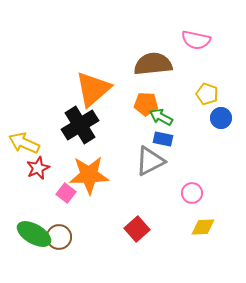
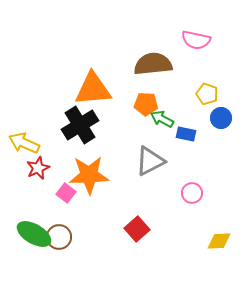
orange triangle: rotated 36 degrees clockwise
green arrow: moved 1 px right, 2 px down
blue rectangle: moved 23 px right, 5 px up
yellow diamond: moved 16 px right, 14 px down
